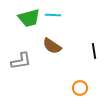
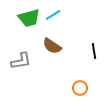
cyan line: rotated 35 degrees counterclockwise
